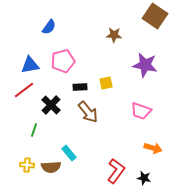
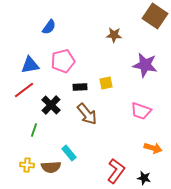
brown arrow: moved 1 px left, 2 px down
